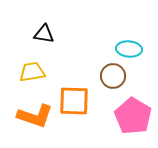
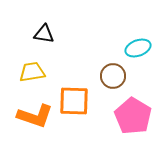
cyan ellipse: moved 9 px right, 1 px up; rotated 25 degrees counterclockwise
